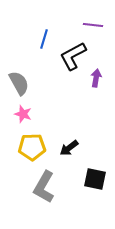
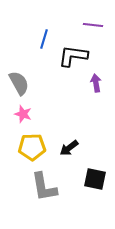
black L-shape: rotated 36 degrees clockwise
purple arrow: moved 5 px down; rotated 18 degrees counterclockwise
gray L-shape: rotated 40 degrees counterclockwise
